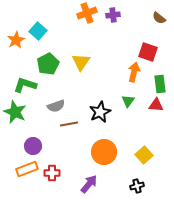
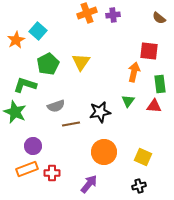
red square: moved 1 px right, 1 px up; rotated 12 degrees counterclockwise
red triangle: moved 2 px left, 1 px down
black star: rotated 15 degrees clockwise
brown line: moved 2 px right
yellow square: moved 1 px left, 2 px down; rotated 24 degrees counterclockwise
black cross: moved 2 px right
